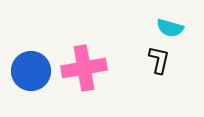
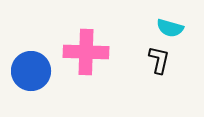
pink cross: moved 2 px right, 16 px up; rotated 12 degrees clockwise
